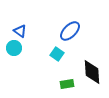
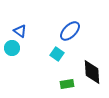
cyan circle: moved 2 px left
